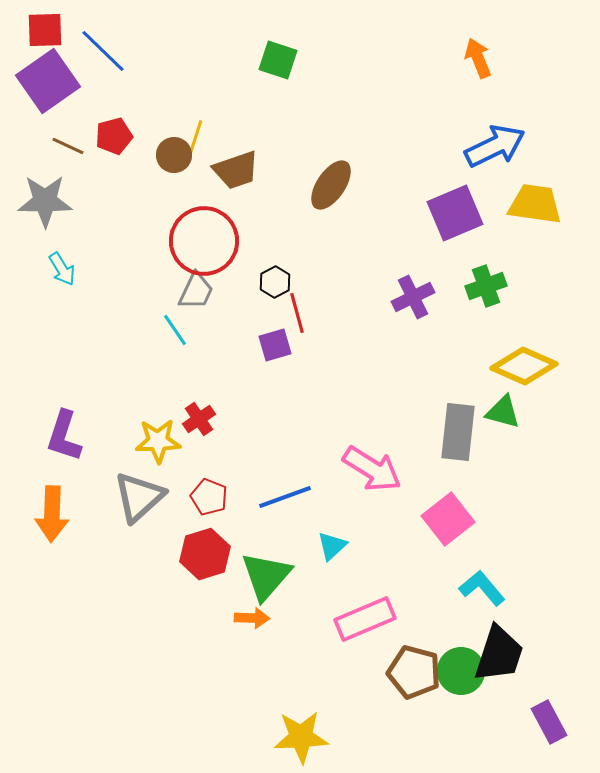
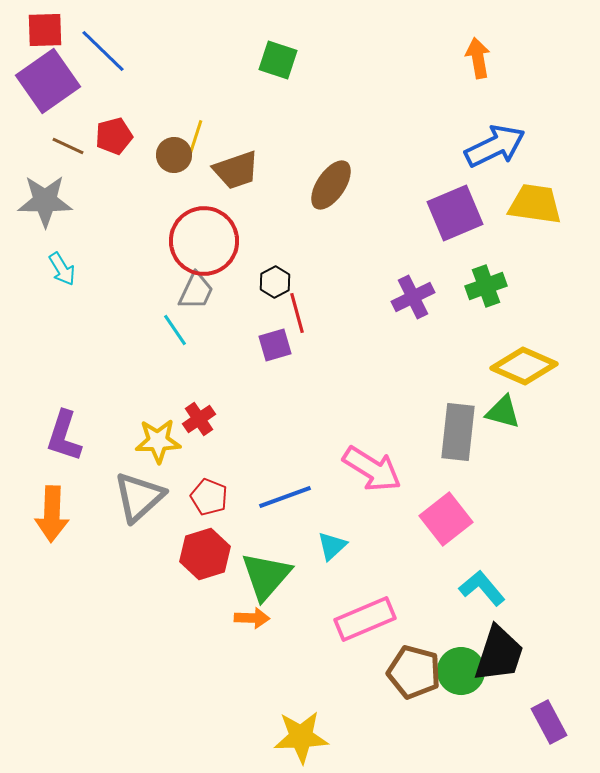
orange arrow at (478, 58): rotated 12 degrees clockwise
pink square at (448, 519): moved 2 px left
